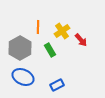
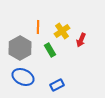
red arrow: rotated 64 degrees clockwise
